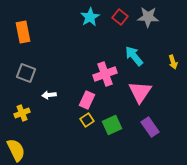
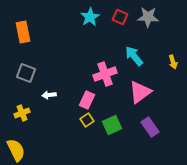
red square: rotated 14 degrees counterclockwise
pink triangle: rotated 20 degrees clockwise
